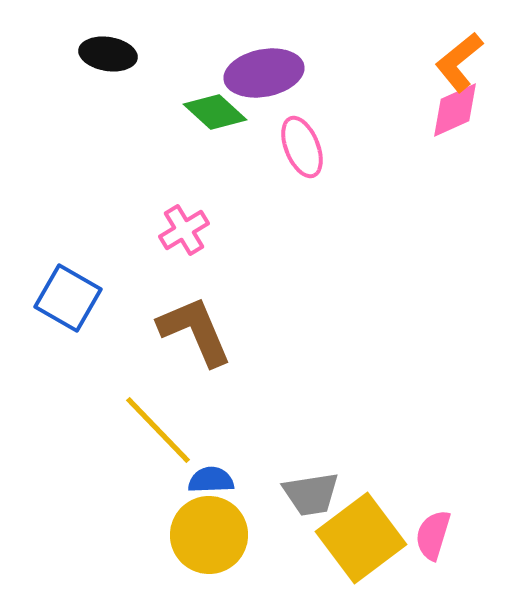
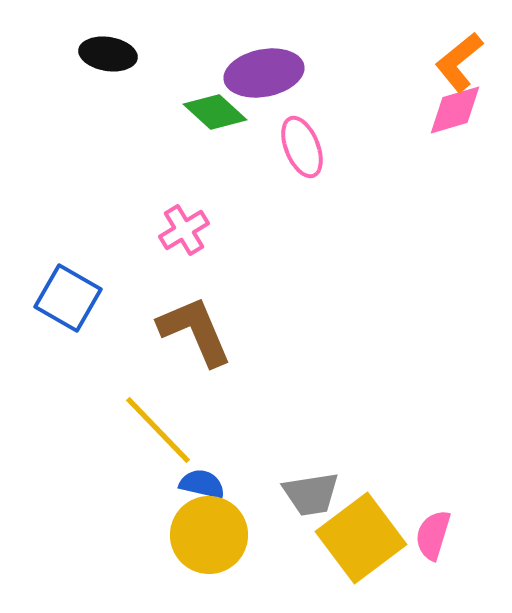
pink diamond: rotated 8 degrees clockwise
blue semicircle: moved 9 px left, 4 px down; rotated 15 degrees clockwise
